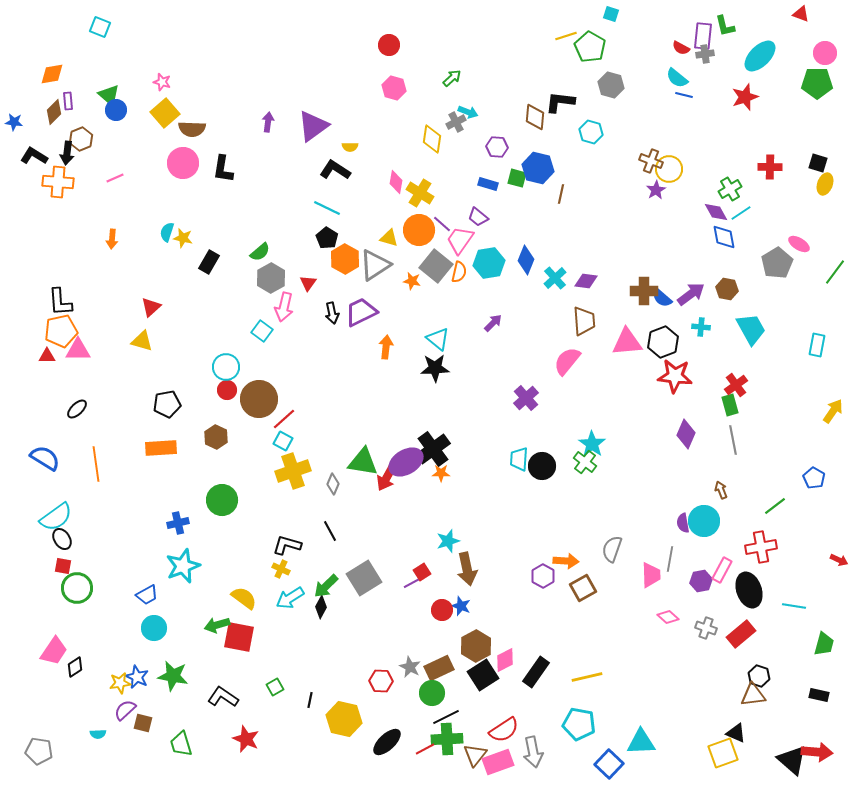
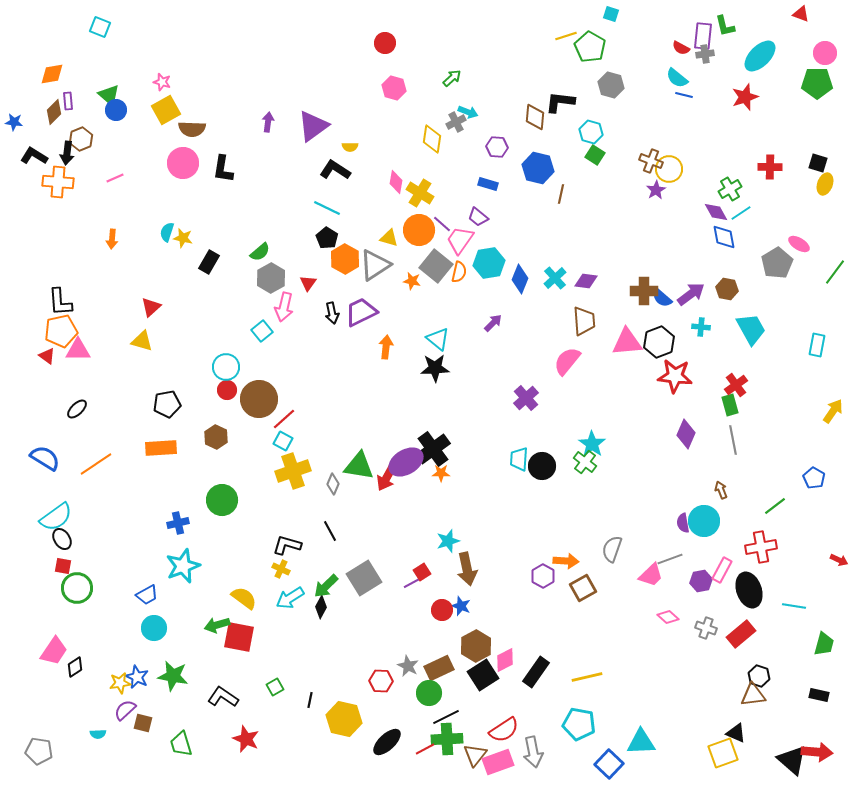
red circle at (389, 45): moved 4 px left, 2 px up
yellow square at (165, 113): moved 1 px right, 3 px up; rotated 12 degrees clockwise
green square at (517, 178): moved 78 px right, 23 px up; rotated 18 degrees clockwise
blue diamond at (526, 260): moved 6 px left, 19 px down
cyan square at (262, 331): rotated 15 degrees clockwise
black hexagon at (663, 342): moved 4 px left
red triangle at (47, 356): rotated 36 degrees clockwise
green triangle at (363, 462): moved 4 px left, 4 px down
orange line at (96, 464): rotated 64 degrees clockwise
gray line at (670, 559): rotated 60 degrees clockwise
pink trapezoid at (651, 575): rotated 48 degrees clockwise
gray star at (410, 667): moved 2 px left, 1 px up
green circle at (432, 693): moved 3 px left
